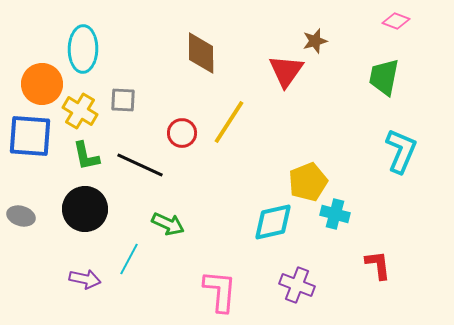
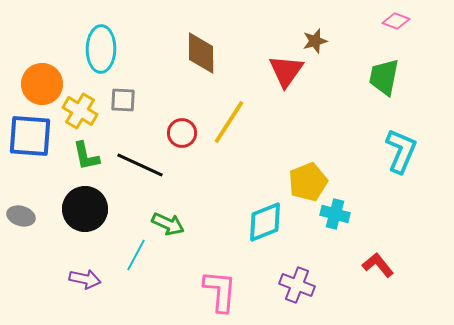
cyan ellipse: moved 18 px right
cyan diamond: moved 8 px left; rotated 9 degrees counterclockwise
cyan line: moved 7 px right, 4 px up
red L-shape: rotated 32 degrees counterclockwise
